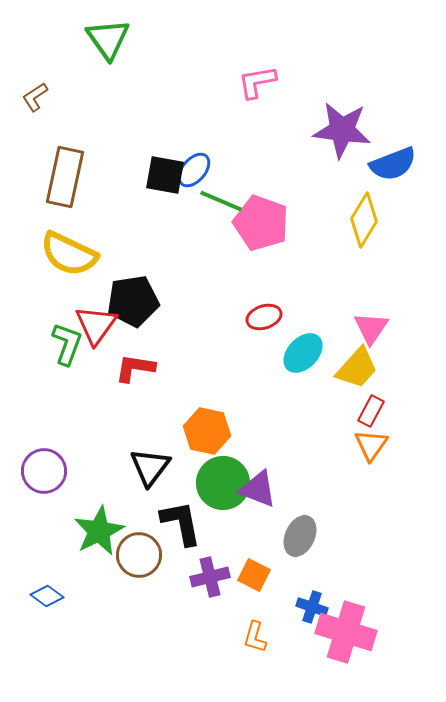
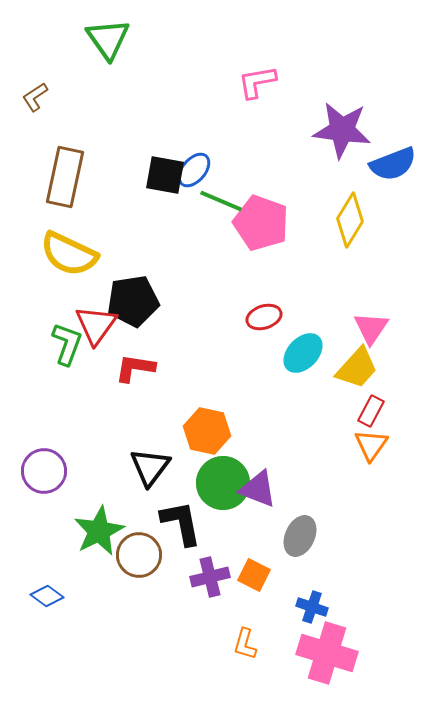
yellow diamond: moved 14 px left
pink cross: moved 19 px left, 21 px down
orange L-shape: moved 10 px left, 7 px down
